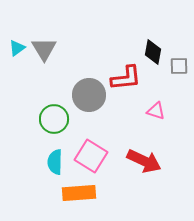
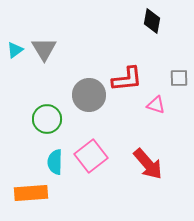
cyan triangle: moved 2 px left, 2 px down
black diamond: moved 1 px left, 31 px up
gray square: moved 12 px down
red L-shape: moved 1 px right, 1 px down
pink triangle: moved 6 px up
green circle: moved 7 px left
pink square: rotated 20 degrees clockwise
red arrow: moved 4 px right, 3 px down; rotated 24 degrees clockwise
orange rectangle: moved 48 px left
